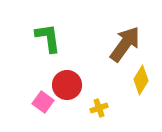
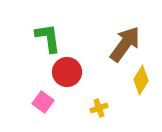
red circle: moved 13 px up
